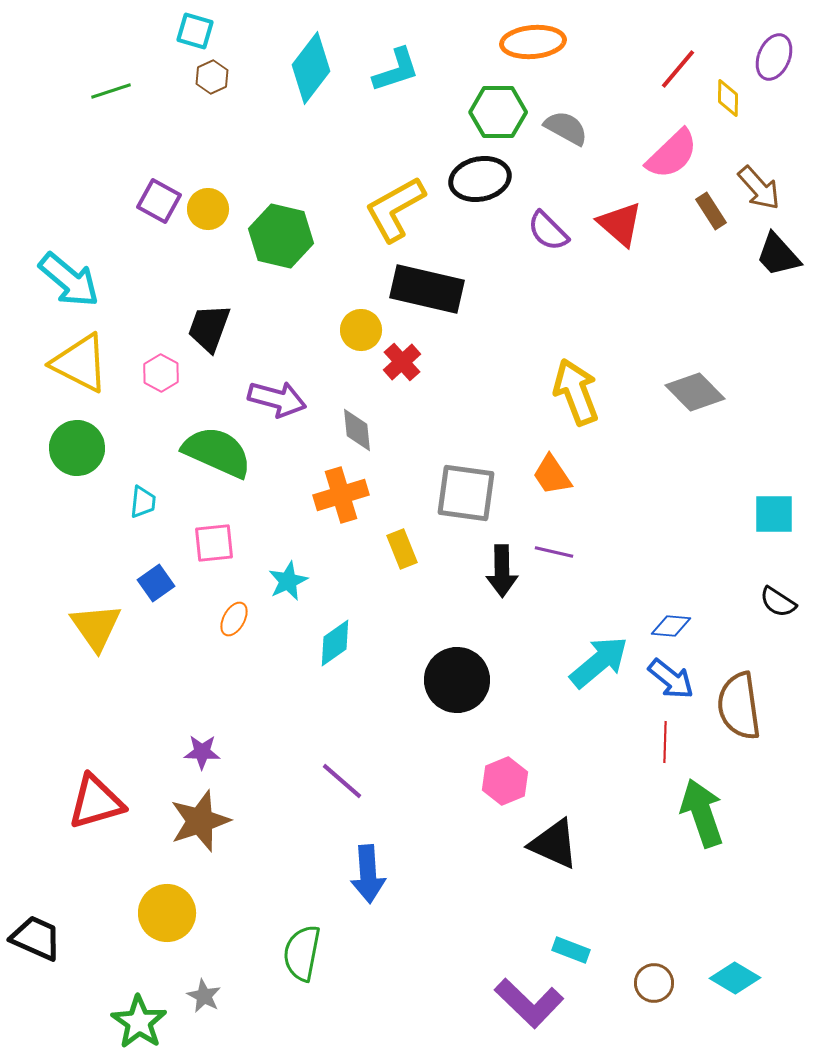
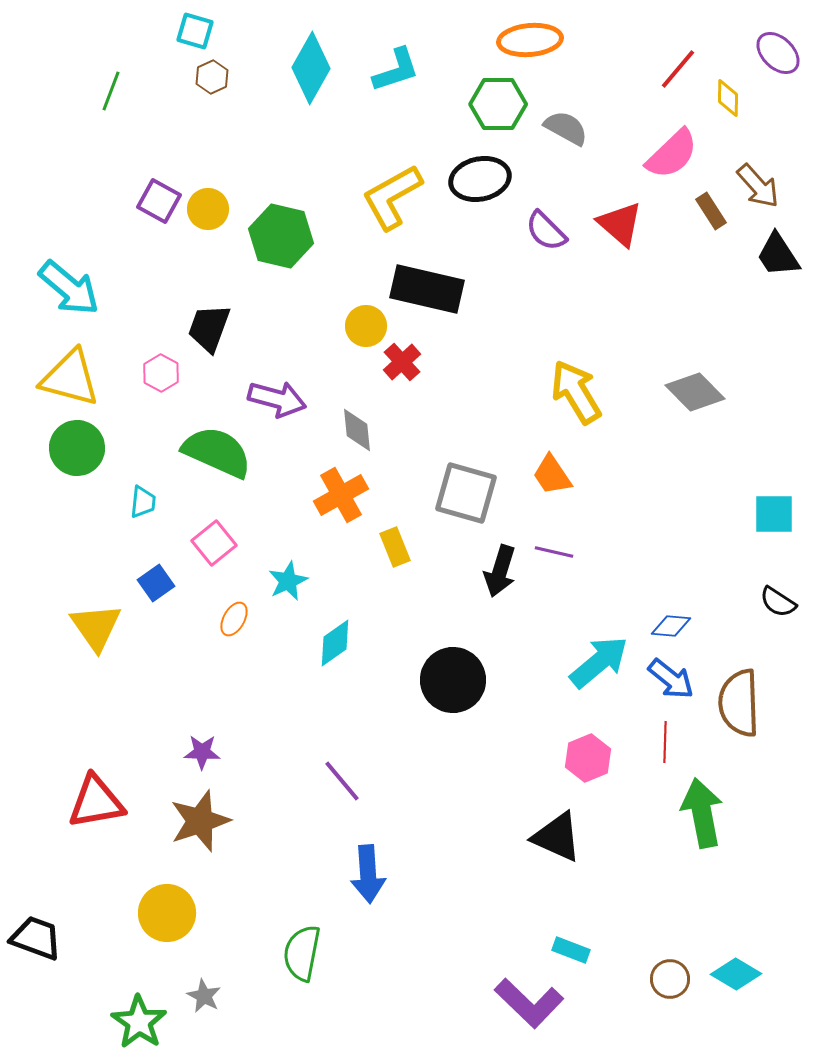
orange ellipse at (533, 42): moved 3 px left, 2 px up
purple ellipse at (774, 57): moved 4 px right, 4 px up; rotated 69 degrees counterclockwise
cyan diamond at (311, 68): rotated 8 degrees counterclockwise
green line at (111, 91): rotated 51 degrees counterclockwise
green hexagon at (498, 112): moved 8 px up
brown arrow at (759, 188): moved 1 px left, 2 px up
yellow L-shape at (395, 209): moved 3 px left, 12 px up
purple semicircle at (548, 231): moved 2 px left
black trapezoid at (778, 255): rotated 9 degrees clockwise
cyan arrow at (69, 280): moved 8 px down
yellow circle at (361, 330): moved 5 px right, 4 px up
yellow triangle at (80, 363): moved 10 px left, 15 px down; rotated 12 degrees counterclockwise
yellow arrow at (576, 392): rotated 10 degrees counterclockwise
gray square at (466, 493): rotated 8 degrees clockwise
orange cross at (341, 495): rotated 12 degrees counterclockwise
pink square at (214, 543): rotated 33 degrees counterclockwise
yellow rectangle at (402, 549): moved 7 px left, 2 px up
black arrow at (502, 571): moved 2 px left; rotated 18 degrees clockwise
black circle at (457, 680): moved 4 px left
brown semicircle at (739, 706): moved 3 px up; rotated 6 degrees clockwise
purple line at (342, 781): rotated 9 degrees clockwise
pink hexagon at (505, 781): moved 83 px right, 23 px up
red triangle at (96, 802): rotated 6 degrees clockwise
green arrow at (702, 813): rotated 8 degrees clockwise
black triangle at (554, 844): moved 3 px right, 7 px up
black trapezoid at (36, 938): rotated 4 degrees counterclockwise
cyan diamond at (735, 978): moved 1 px right, 4 px up
brown circle at (654, 983): moved 16 px right, 4 px up
